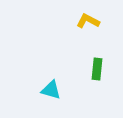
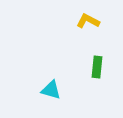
green rectangle: moved 2 px up
